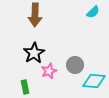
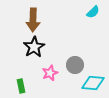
brown arrow: moved 2 px left, 5 px down
black star: moved 6 px up
pink star: moved 1 px right, 2 px down
cyan diamond: moved 1 px left, 2 px down
green rectangle: moved 4 px left, 1 px up
